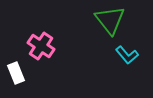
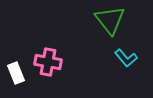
pink cross: moved 7 px right, 16 px down; rotated 24 degrees counterclockwise
cyan L-shape: moved 1 px left, 3 px down
